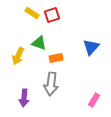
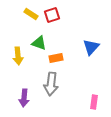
yellow rectangle: moved 1 px left, 1 px down
yellow arrow: rotated 30 degrees counterclockwise
pink rectangle: moved 2 px down; rotated 24 degrees counterclockwise
